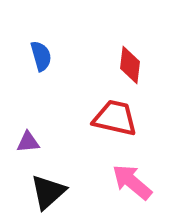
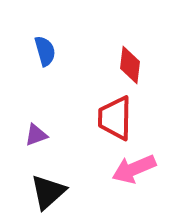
blue semicircle: moved 4 px right, 5 px up
red trapezoid: rotated 102 degrees counterclockwise
purple triangle: moved 8 px right, 7 px up; rotated 15 degrees counterclockwise
pink arrow: moved 2 px right, 13 px up; rotated 63 degrees counterclockwise
